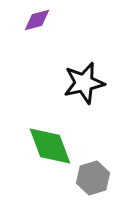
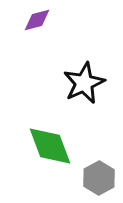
black star: rotated 12 degrees counterclockwise
gray hexagon: moved 6 px right; rotated 12 degrees counterclockwise
